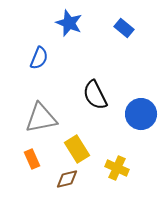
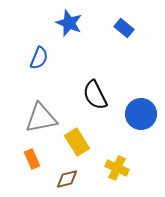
yellow rectangle: moved 7 px up
